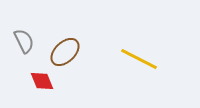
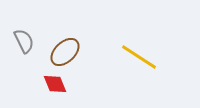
yellow line: moved 2 px up; rotated 6 degrees clockwise
red diamond: moved 13 px right, 3 px down
